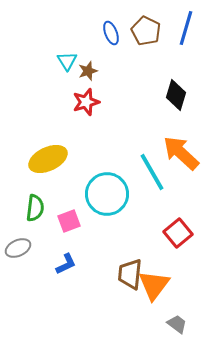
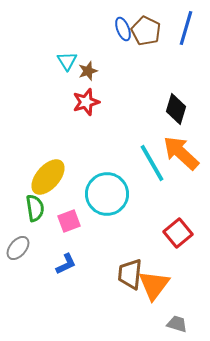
blue ellipse: moved 12 px right, 4 px up
black diamond: moved 14 px down
yellow ellipse: moved 18 px down; rotated 24 degrees counterclockwise
cyan line: moved 9 px up
green semicircle: rotated 16 degrees counterclockwise
gray ellipse: rotated 25 degrees counterclockwise
gray trapezoid: rotated 20 degrees counterclockwise
